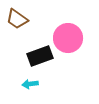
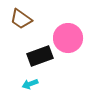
brown trapezoid: moved 4 px right
cyan arrow: rotated 14 degrees counterclockwise
